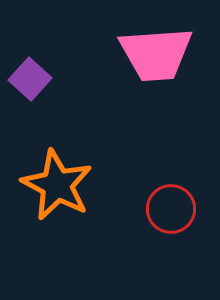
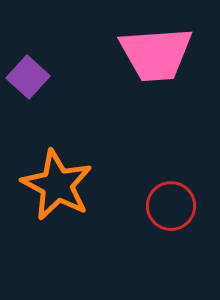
purple square: moved 2 px left, 2 px up
red circle: moved 3 px up
